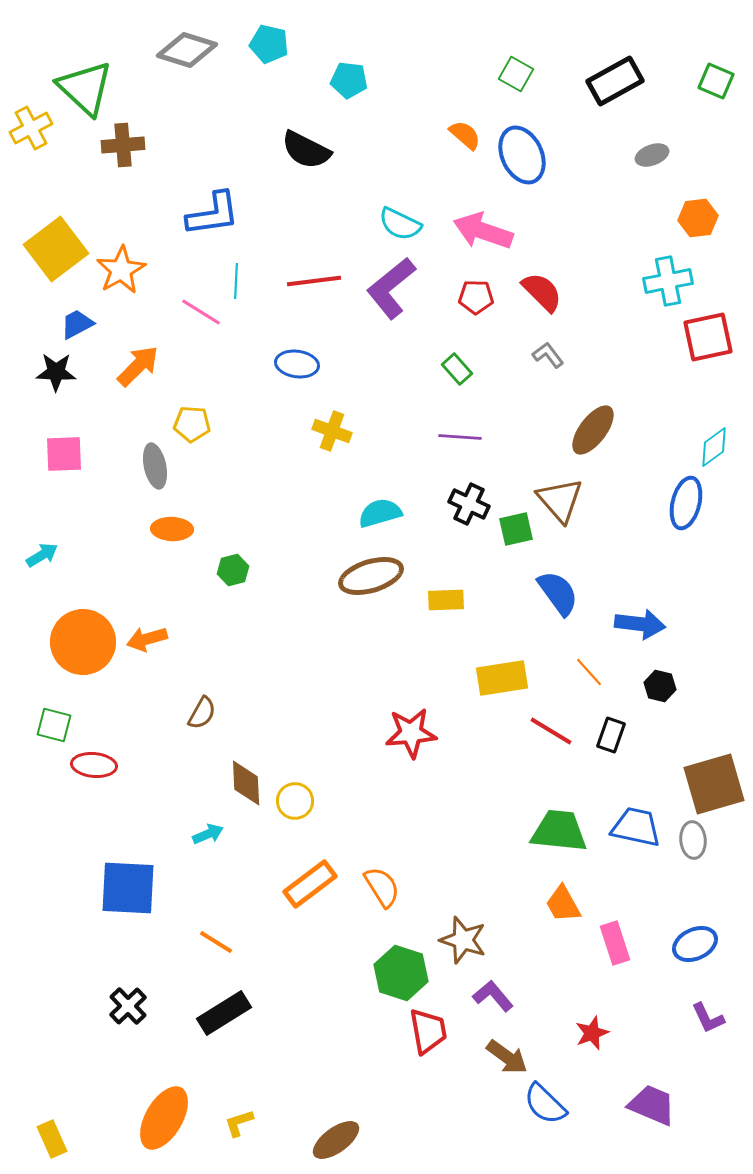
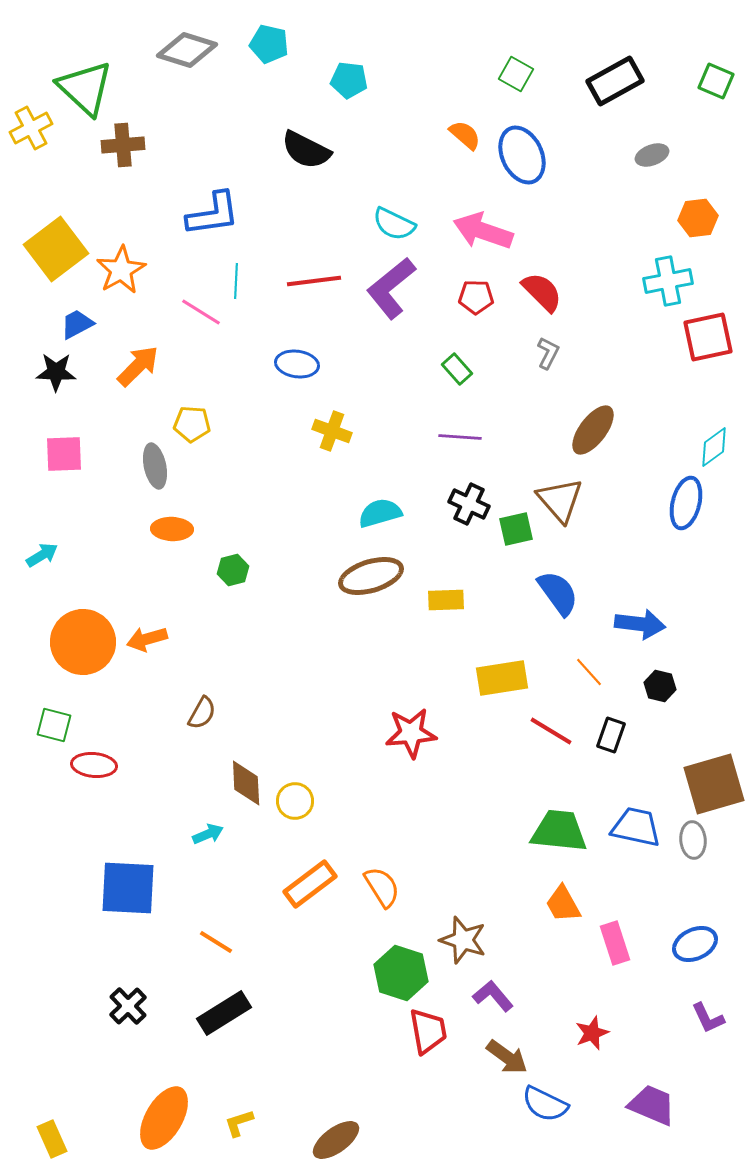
cyan semicircle at (400, 224): moved 6 px left
gray L-shape at (548, 355): moved 2 px up; rotated 64 degrees clockwise
blue semicircle at (545, 1104): rotated 18 degrees counterclockwise
